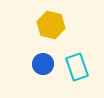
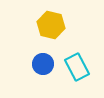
cyan rectangle: rotated 8 degrees counterclockwise
